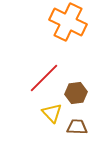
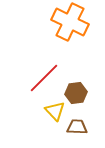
orange cross: moved 2 px right
yellow triangle: moved 3 px right, 2 px up
